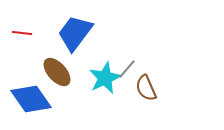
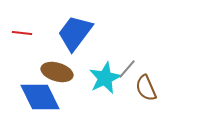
brown ellipse: rotated 32 degrees counterclockwise
blue diamond: moved 9 px right, 2 px up; rotated 9 degrees clockwise
